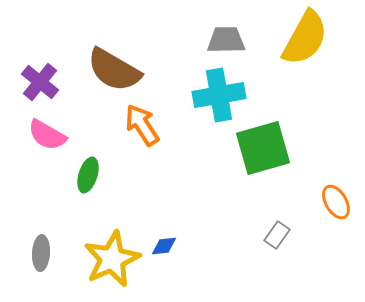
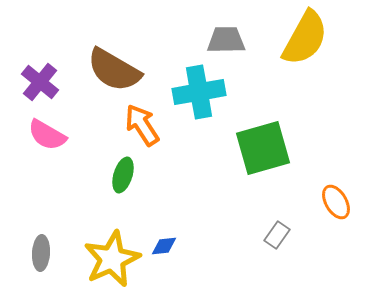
cyan cross: moved 20 px left, 3 px up
green ellipse: moved 35 px right
